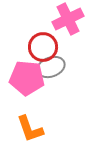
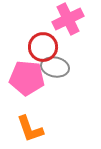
gray ellipse: moved 4 px right; rotated 32 degrees clockwise
